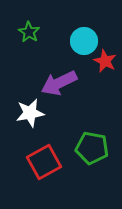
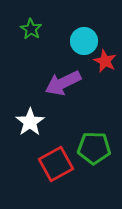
green star: moved 2 px right, 3 px up
purple arrow: moved 4 px right
white star: moved 9 px down; rotated 24 degrees counterclockwise
green pentagon: moved 2 px right; rotated 8 degrees counterclockwise
red square: moved 12 px right, 2 px down
